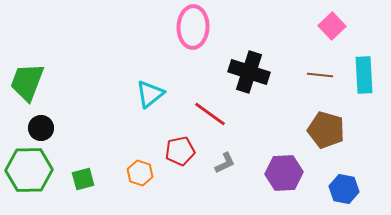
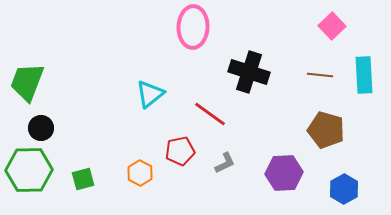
orange hexagon: rotated 10 degrees clockwise
blue hexagon: rotated 20 degrees clockwise
